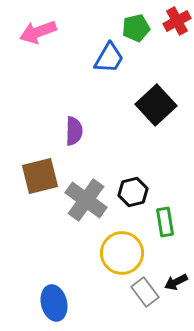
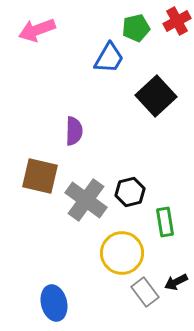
pink arrow: moved 1 px left, 2 px up
black square: moved 9 px up
brown square: rotated 27 degrees clockwise
black hexagon: moved 3 px left
